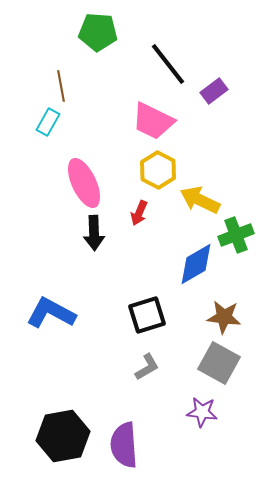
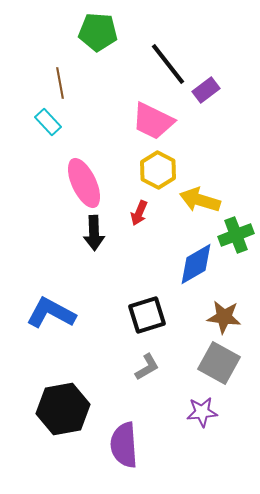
brown line: moved 1 px left, 3 px up
purple rectangle: moved 8 px left, 1 px up
cyan rectangle: rotated 72 degrees counterclockwise
yellow arrow: rotated 9 degrees counterclockwise
purple star: rotated 12 degrees counterclockwise
black hexagon: moved 27 px up
